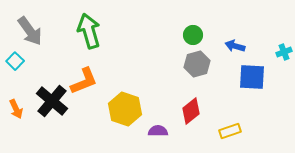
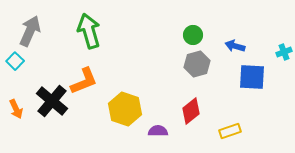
gray arrow: rotated 120 degrees counterclockwise
